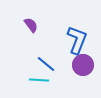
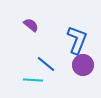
purple semicircle: rotated 14 degrees counterclockwise
cyan line: moved 6 px left
